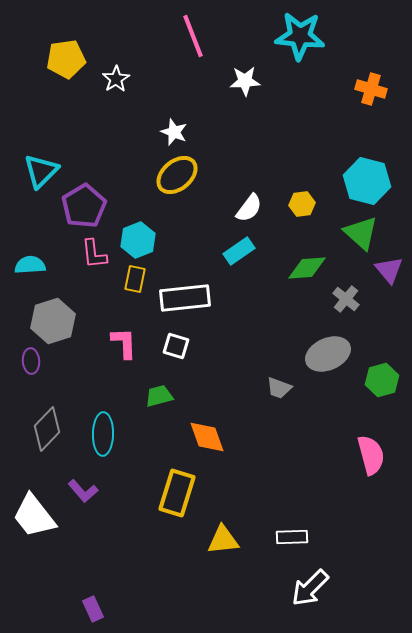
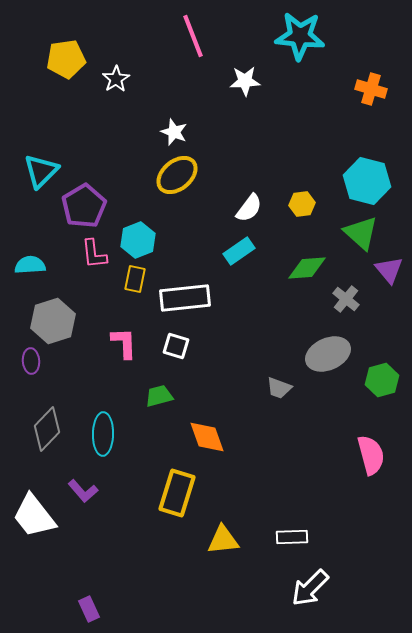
purple rectangle at (93, 609): moved 4 px left
